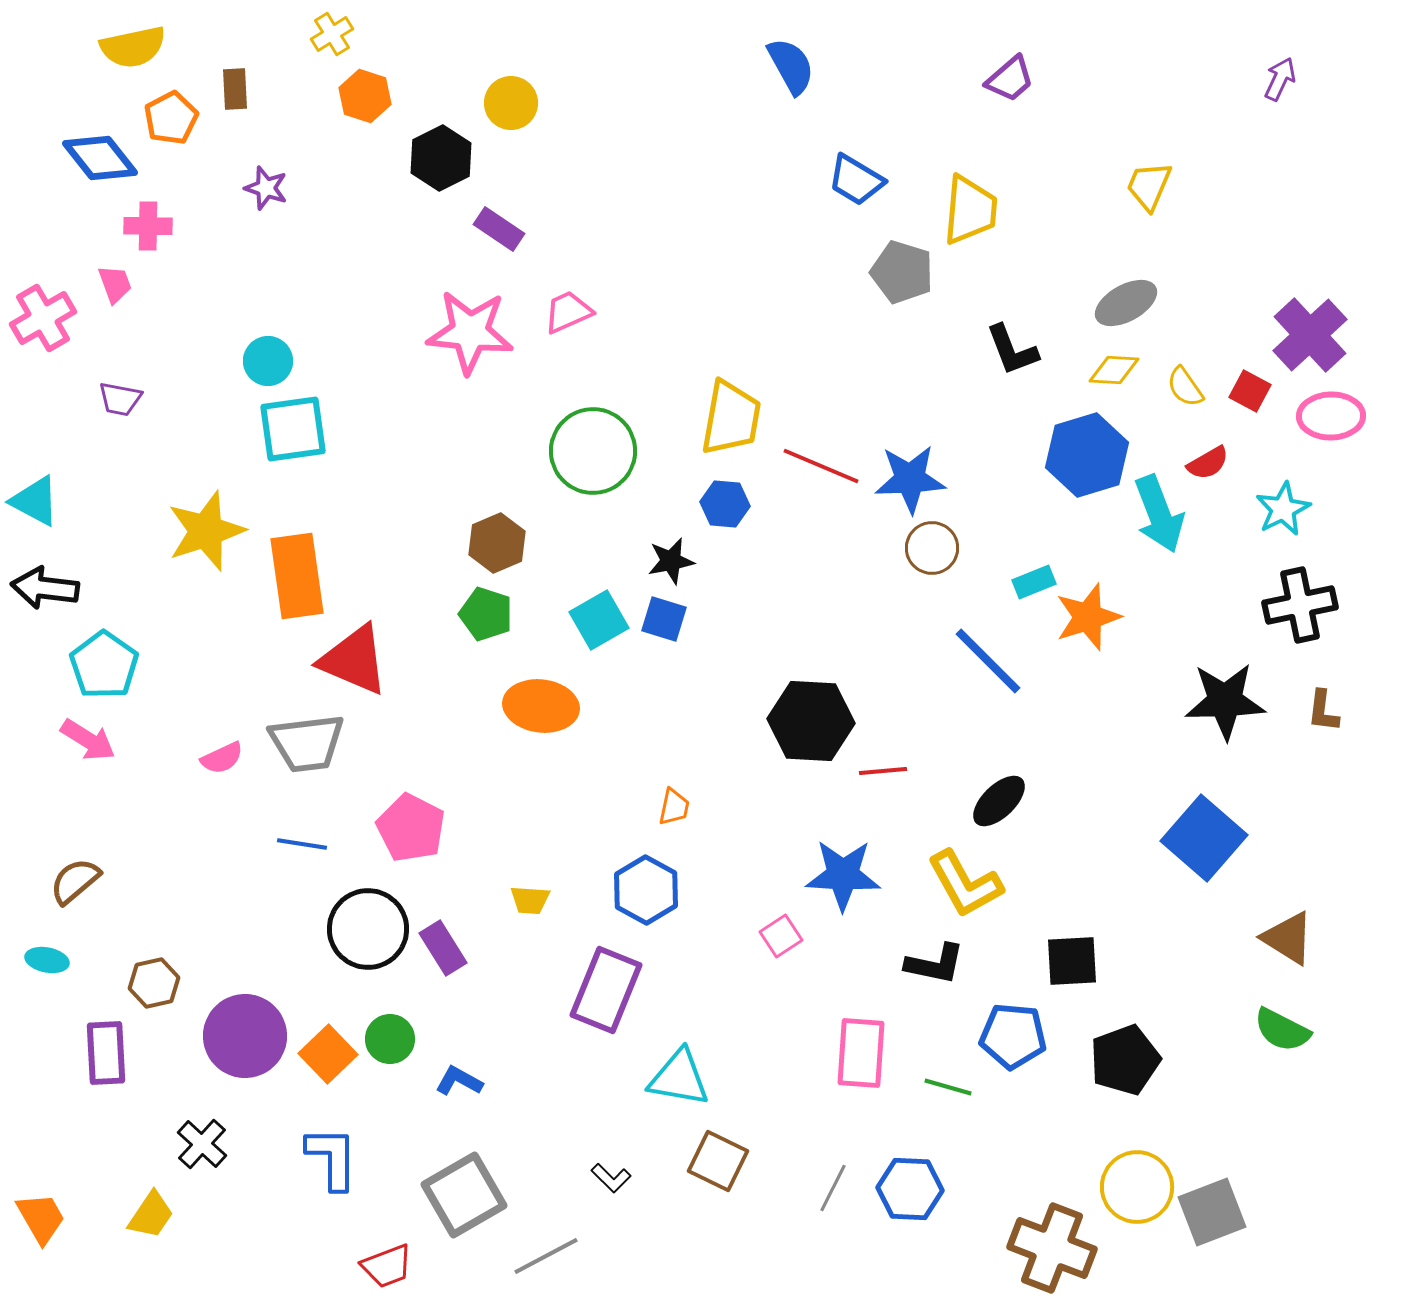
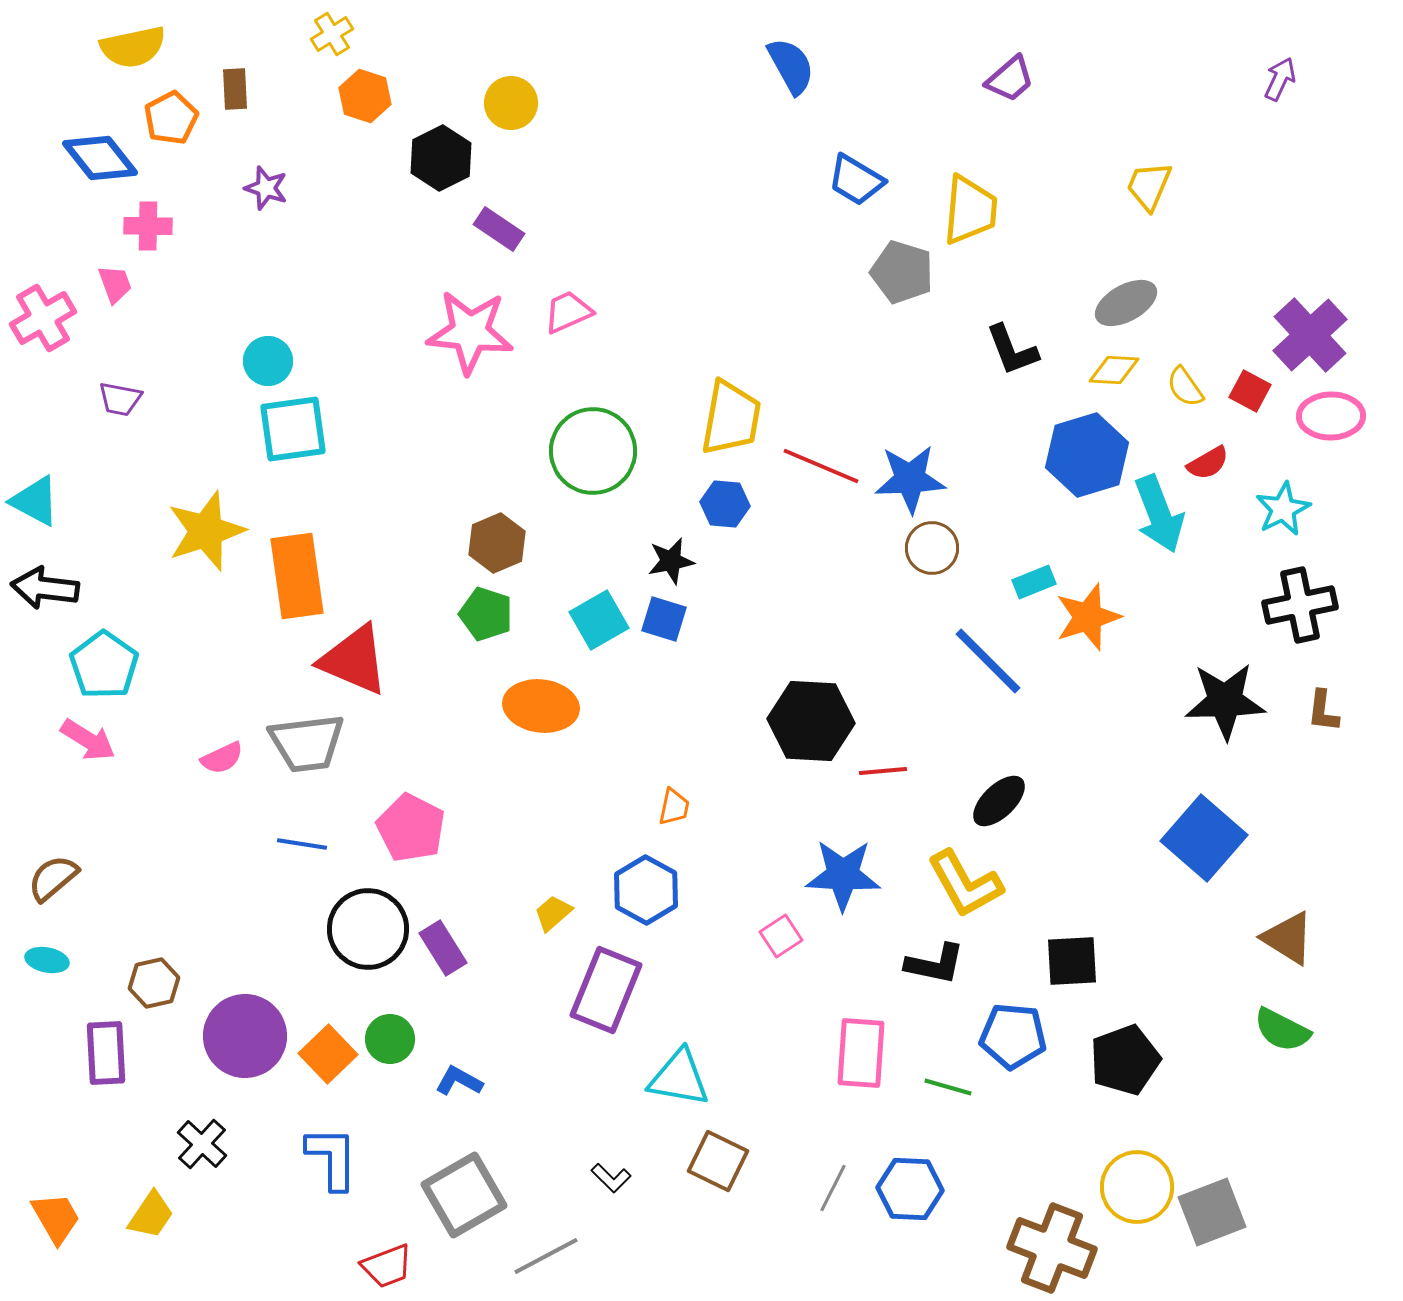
brown semicircle at (75, 881): moved 22 px left, 3 px up
yellow trapezoid at (530, 900): moved 23 px right, 13 px down; rotated 135 degrees clockwise
orange trapezoid at (41, 1218): moved 15 px right
